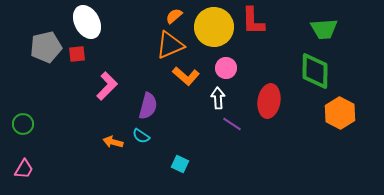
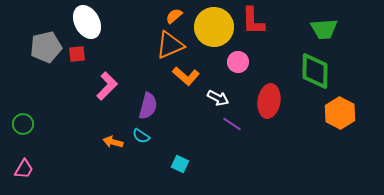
pink circle: moved 12 px right, 6 px up
white arrow: rotated 120 degrees clockwise
